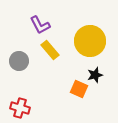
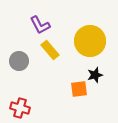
orange square: rotated 30 degrees counterclockwise
